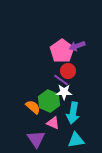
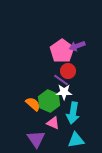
orange semicircle: moved 3 px up
